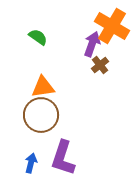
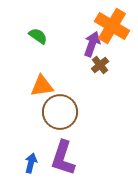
green semicircle: moved 1 px up
orange triangle: moved 1 px left, 1 px up
brown circle: moved 19 px right, 3 px up
